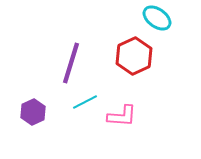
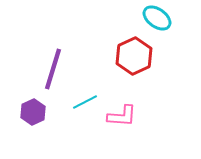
purple line: moved 18 px left, 6 px down
